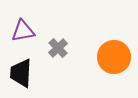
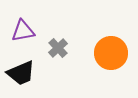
orange circle: moved 3 px left, 4 px up
black trapezoid: rotated 116 degrees counterclockwise
